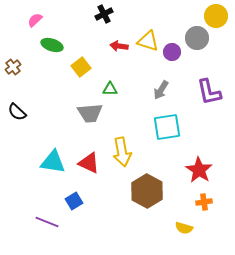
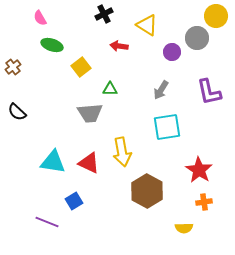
pink semicircle: moved 5 px right, 2 px up; rotated 77 degrees counterclockwise
yellow triangle: moved 1 px left, 16 px up; rotated 15 degrees clockwise
yellow semicircle: rotated 18 degrees counterclockwise
